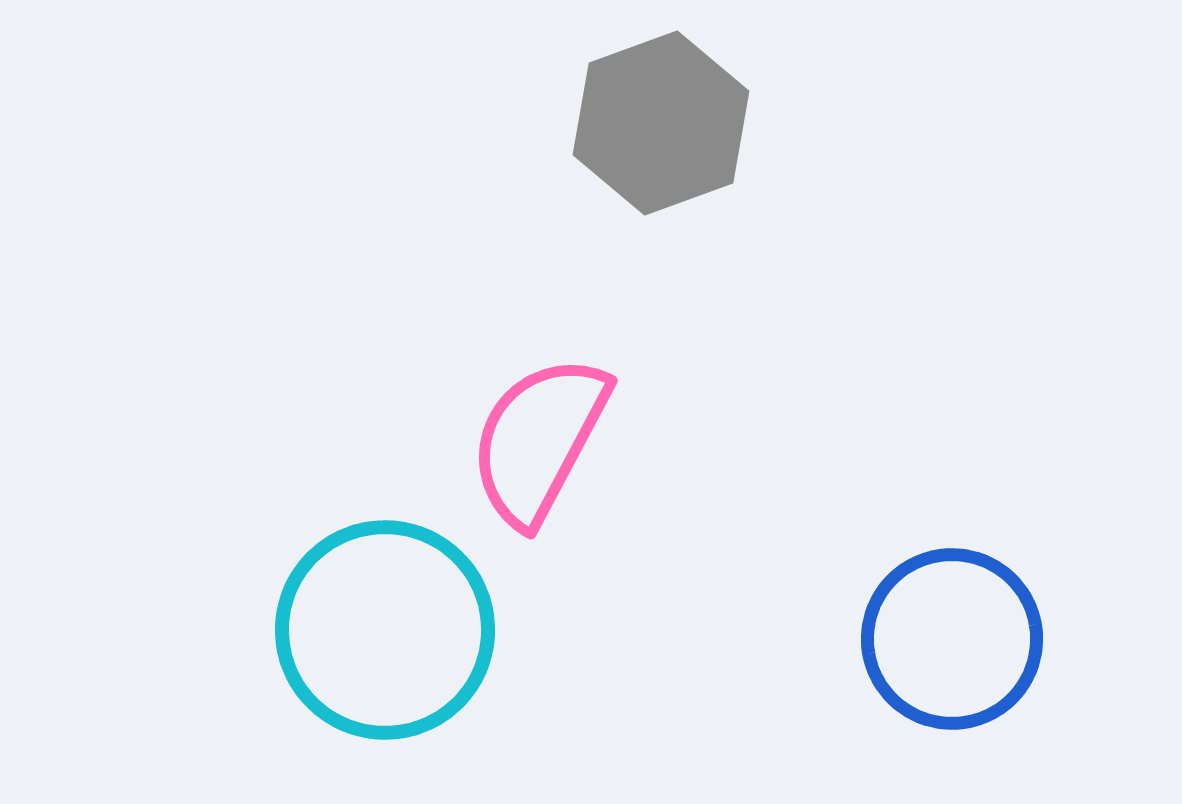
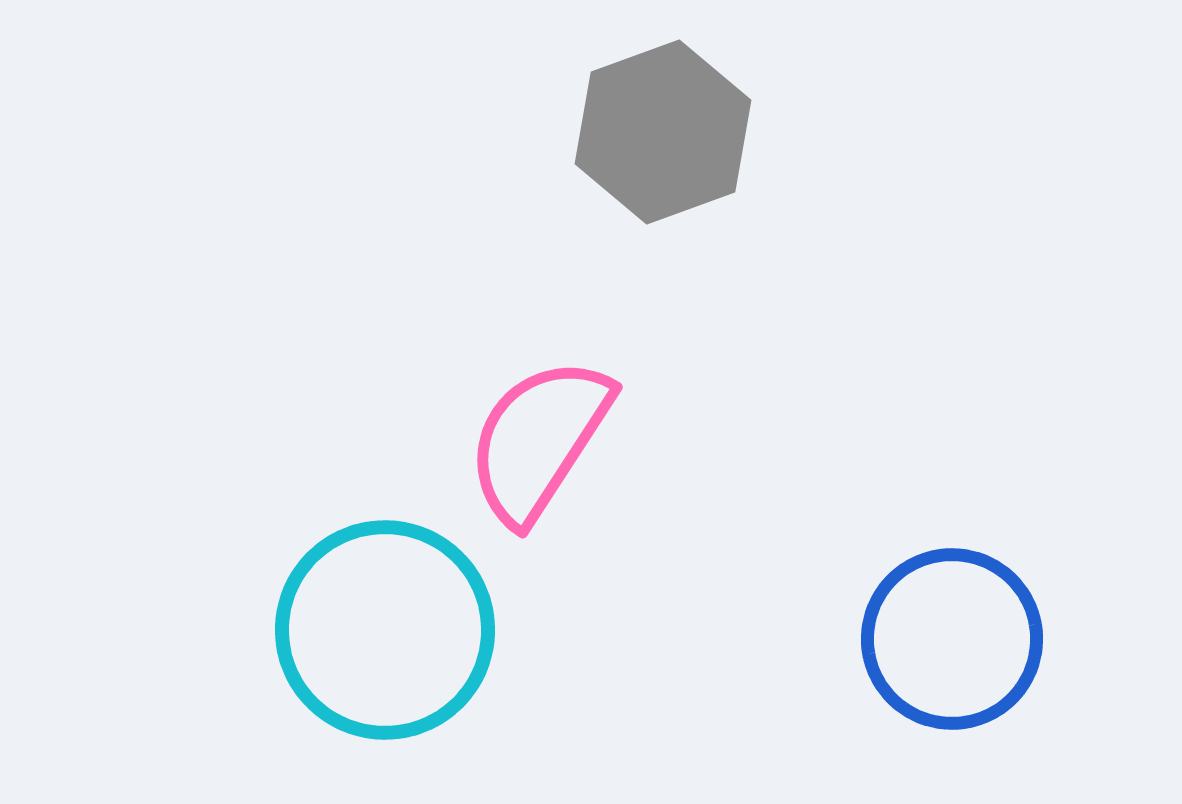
gray hexagon: moved 2 px right, 9 px down
pink semicircle: rotated 5 degrees clockwise
